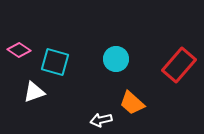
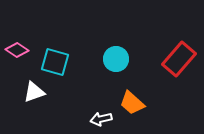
pink diamond: moved 2 px left
red rectangle: moved 6 px up
white arrow: moved 1 px up
